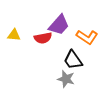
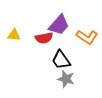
red semicircle: moved 1 px right
black trapezoid: moved 12 px left
